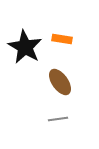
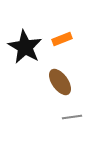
orange rectangle: rotated 30 degrees counterclockwise
gray line: moved 14 px right, 2 px up
